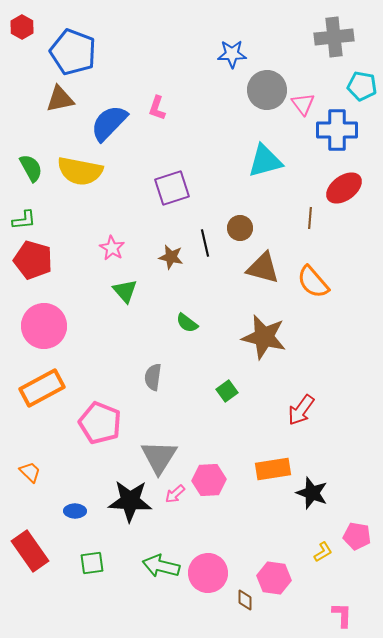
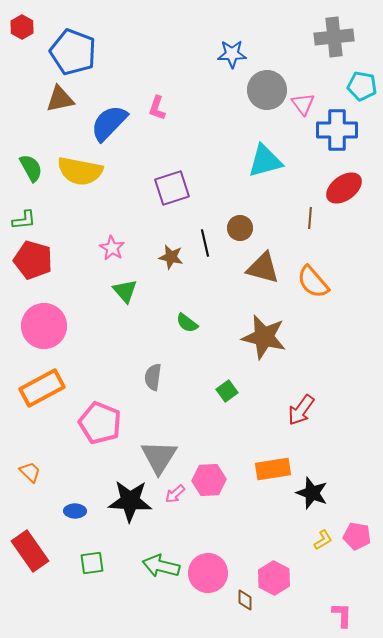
yellow L-shape at (323, 552): moved 12 px up
pink hexagon at (274, 578): rotated 20 degrees clockwise
